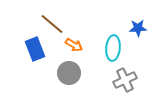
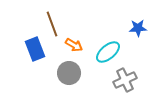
brown line: rotated 30 degrees clockwise
cyan ellipse: moved 5 px left, 4 px down; rotated 45 degrees clockwise
